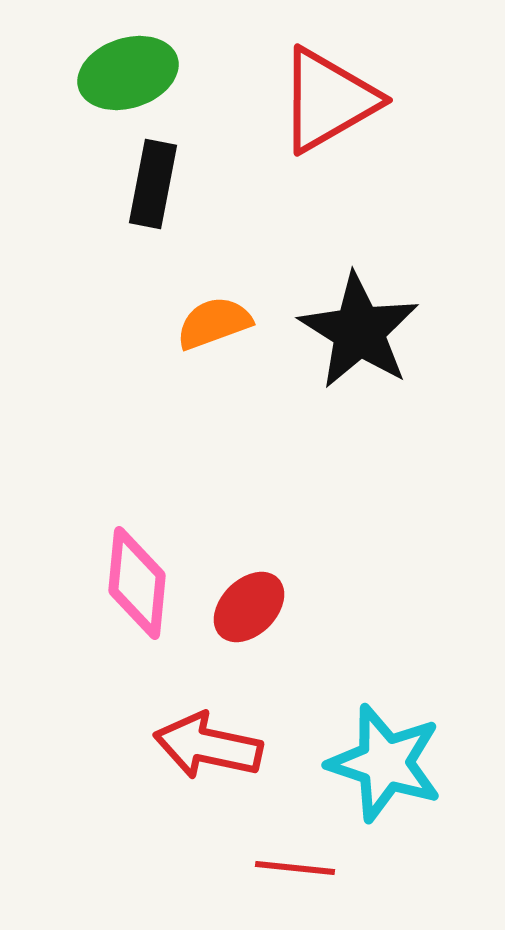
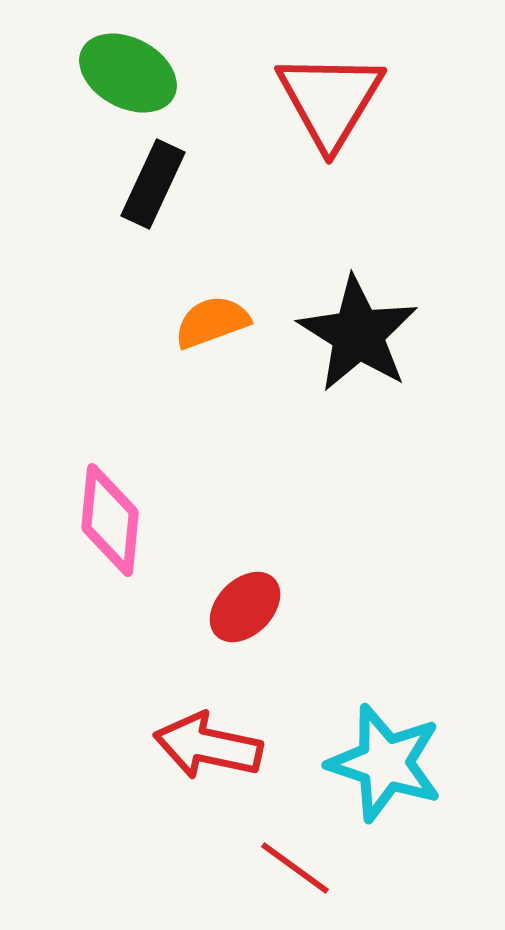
green ellipse: rotated 46 degrees clockwise
red triangle: moved 2 px right; rotated 29 degrees counterclockwise
black rectangle: rotated 14 degrees clockwise
orange semicircle: moved 2 px left, 1 px up
black star: moved 1 px left, 3 px down
pink diamond: moved 27 px left, 63 px up
red ellipse: moved 4 px left
red line: rotated 30 degrees clockwise
